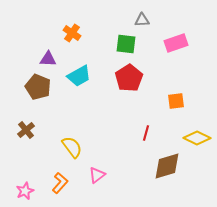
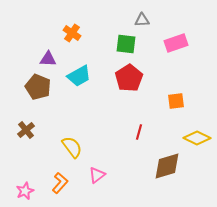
red line: moved 7 px left, 1 px up
